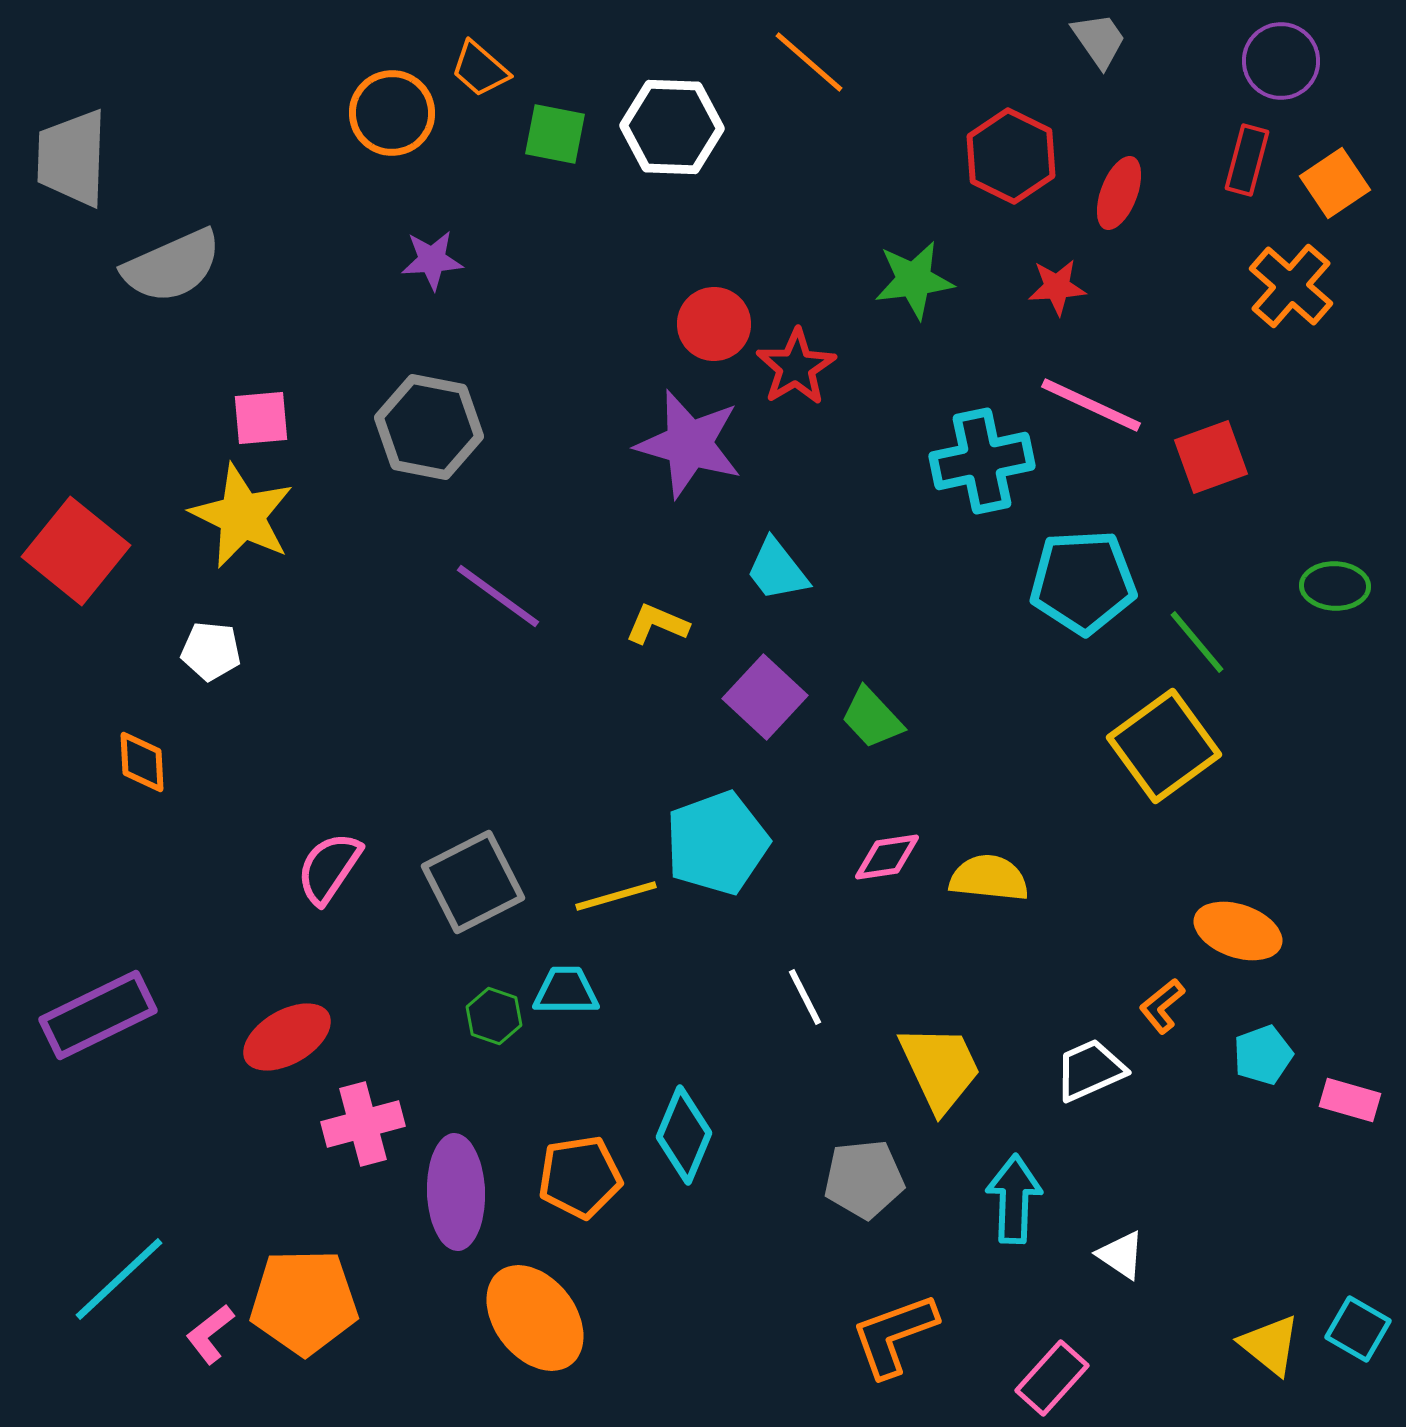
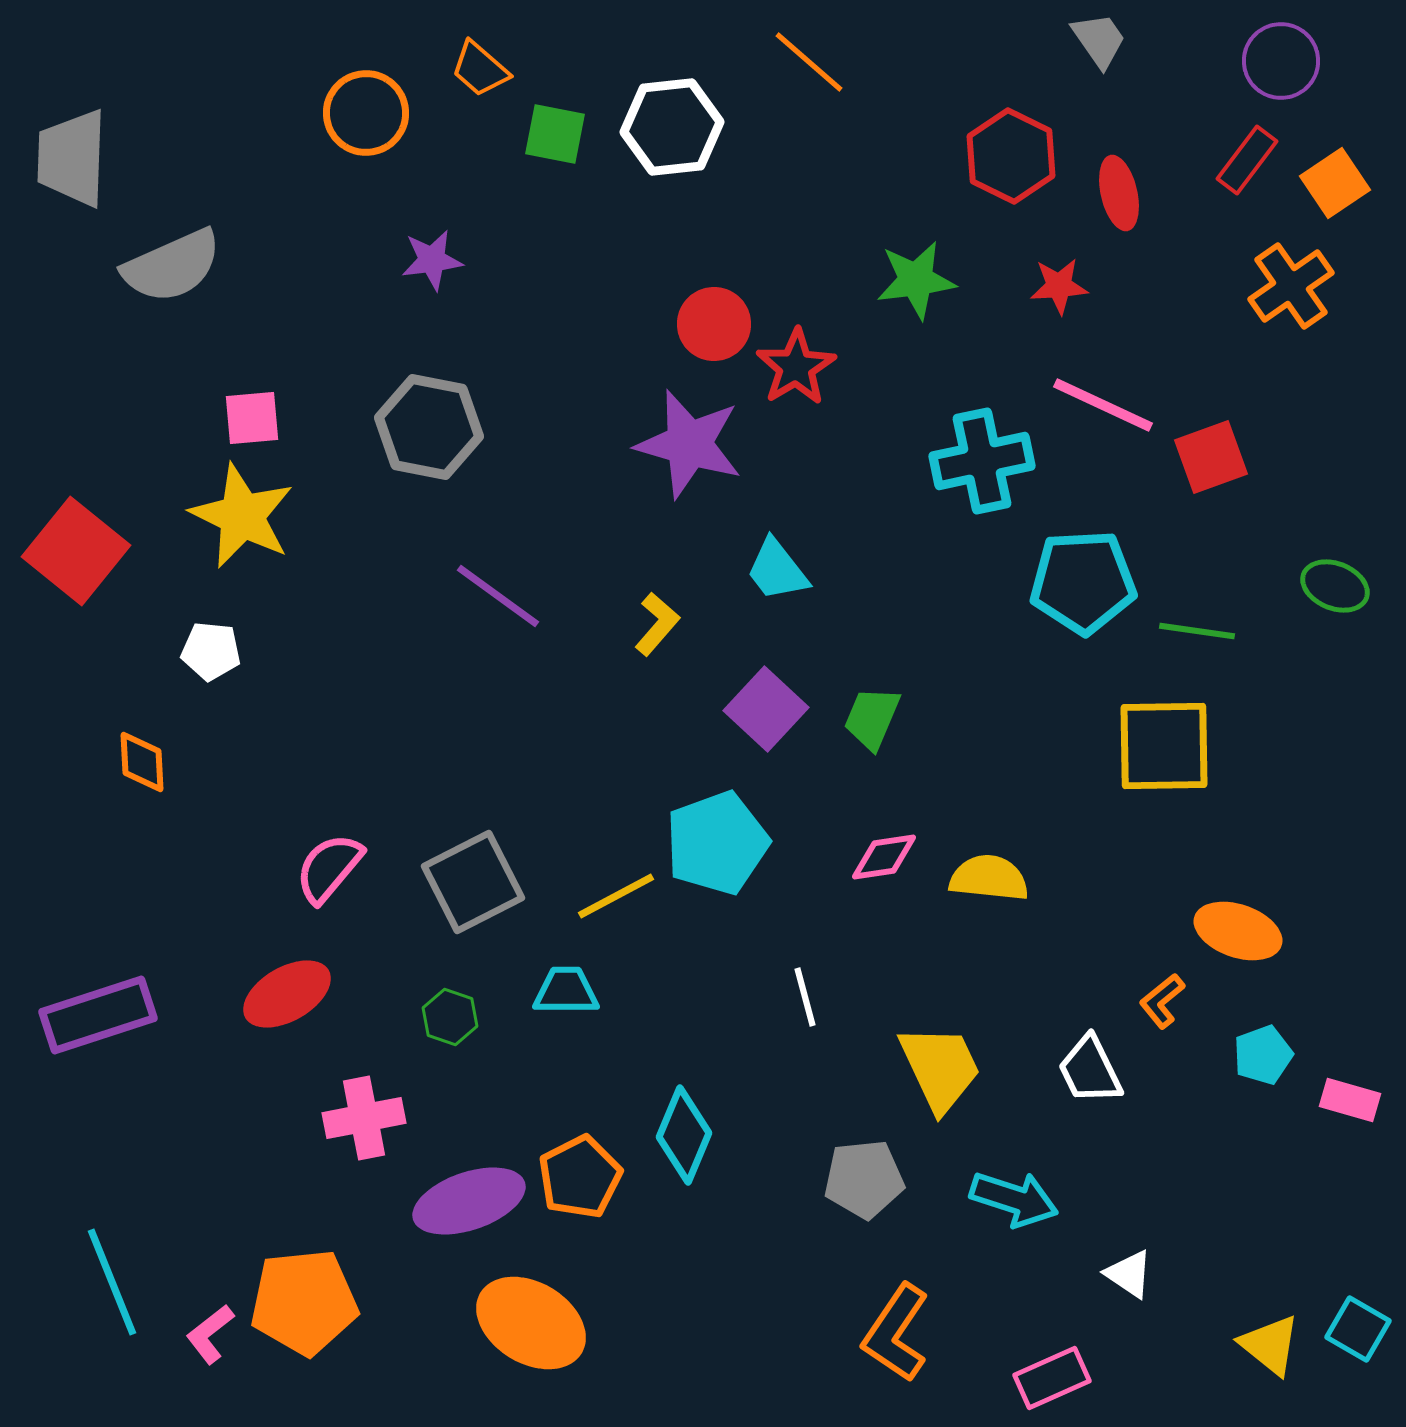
orange circle at (392, 113): moved 26 px left
white hexagon at (672, 127): rotated 8 degrees counterclockwise
red rectangle at (1247, 160): rotated 22 degrees clockwise
red ellipse at (1119, 193): rotated 34 degrees counterclockwise
purple star at (432, 260): rotated 4 degrees counterclockwise
green star at (914, 280): moved 2 px right
orange cross at (1291, 286): rotated 14 degrees clockwise
red star at (1057, 287): moved 2 px right, 1 px up
pink line at (1091, 405): moved 12 px right
pink square at (261, 418): moved 9 px left
green ellipse at (1335, 586): rotated 20 degrees clockwise
yellow L-shape at (657, 624): rotated 108 degrees clockwise
green line at (1197, 642): moved 11 px up; rotated 42 degrees counterclockwise
purple square at (765, 697): moved 1 px right, 12 px down
green trapezoid at (872, 718): rotated 66 degrees clockwise
yellow square at (1164, 746): rotated 35 degrees clockwise
pink diamond at (887, 857): moved 3 px left
pink semicircle at (329, 868): rotated 6 degrees clockwise
yellow line at (616, 896): rotated 12 degrees counterclockwise
white line at (805, 997): rotated 12 degrees clockwise
orange L-shape at (1162, 1006): moved 5 px up
purple rectangle at (98, 1015): rotated 8 degrees clockwise
green hexagon at (494, 1016): moved 44 px left, 1 px down
red ellipse at (287, 1037): moved 43 px up
white trapezoid at (1090, 1070): rotated 92 degrees counterclockwise
pink cross at (363, 1124): moved 1 px right, 6 px up; rotated 4 degrees clockwise
orange pentagon at (580, 1177): rotated 18 degrees counterclockwise
purple ellipse at (456, 1192): moved 13 px right, 9 px down; rotated 73 degrees clockwise
cyan arrow at (1014, 1199): rotated 106 degrees clockwise
white triangle at (1121, 1255): moved 8 px right, 19 px down
cyan line at (119, 1279): moved 7 px left, 3 px down; rotated 69 degrees counterclockwise
orange pentagon at (304, 1302): rotated 5 degrees counterclockwise
orange ellipse at (535, 1318): moved 4 px left, 5 px down; rotated 21 degrees counterclockwise
orange L-shape at (894, 1335): moved 2 px right, 2 px up; rotated 36 degrees counterclockwise
pink rectangle at (1052, 1378): rotated 24 degrees clockwise
